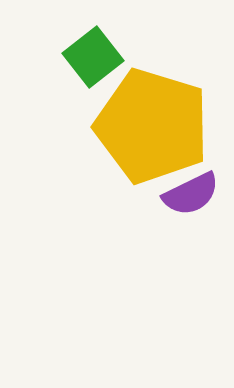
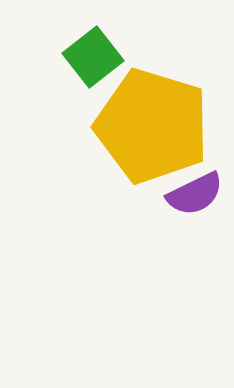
purple semicircle: moved 4 px right
